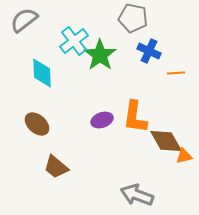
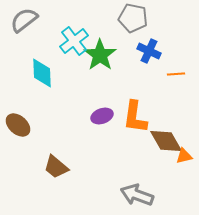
orange line: moved 1 px down
purple ellipse: moved 4 px up
brown ellipse: moved 19 px left, 1 px down
